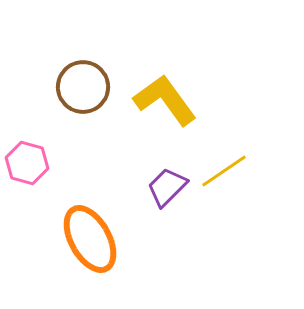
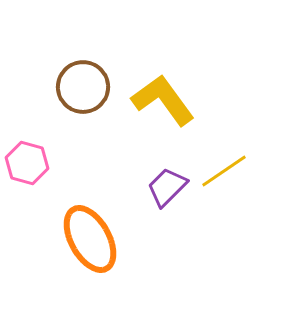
yellow L-shape: moved 2 px left
